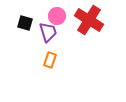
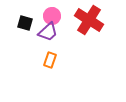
pink circle: moved 5 px left
purple trapezoid: rotated 65 degrees clockwise
